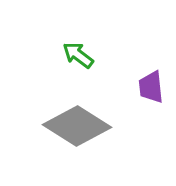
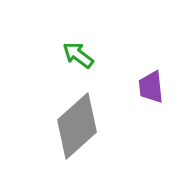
gray diamond: rotated 74 degrees counterclockwise
